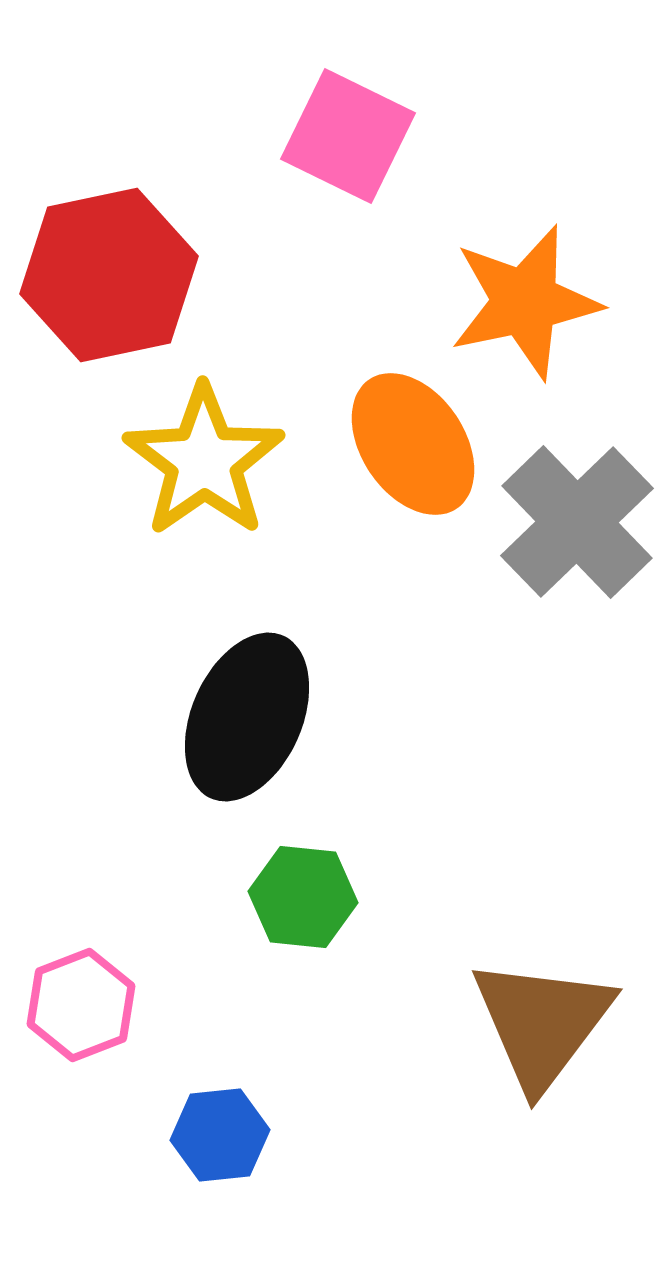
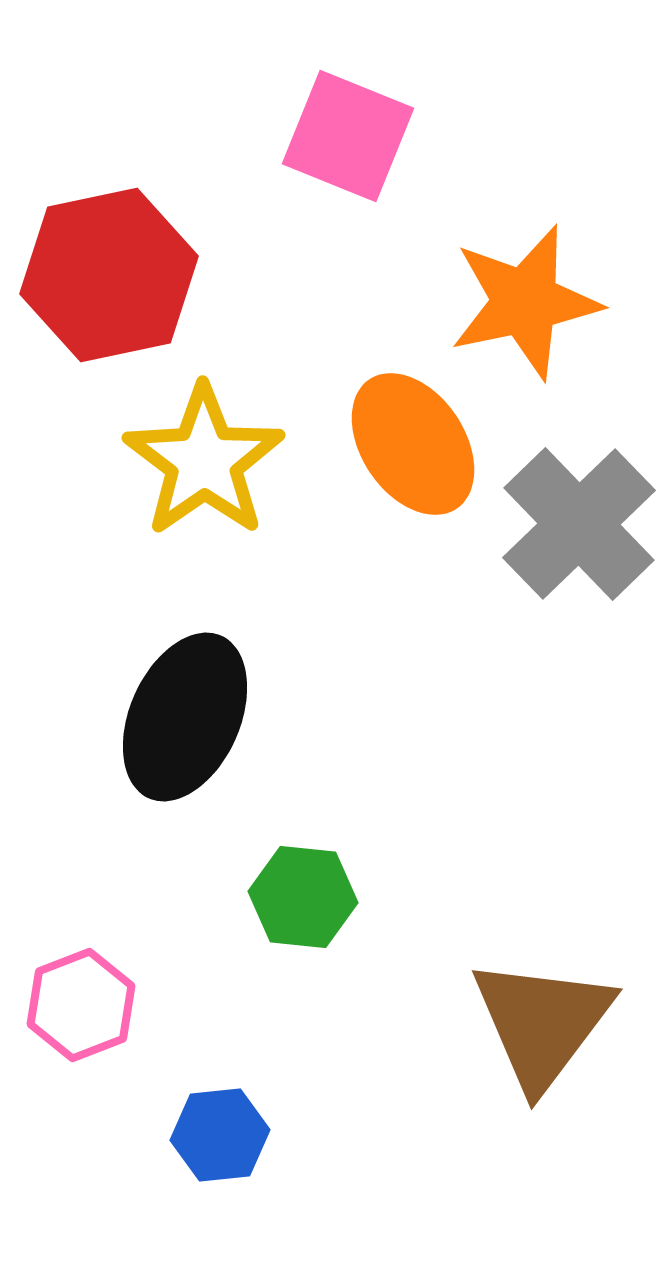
pink square: rotated 4 degrees counterclockwise
gray cross: moved 2 px right, 2 px down
black ellipse: moved 62 px left
